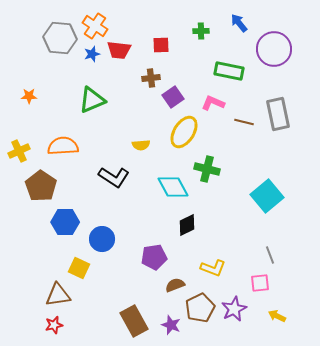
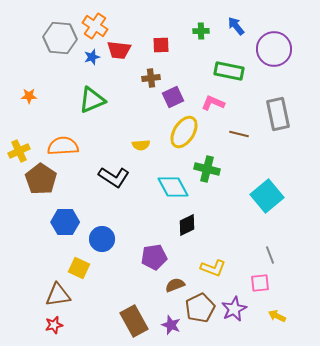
blue arrow at (239, 23): moved 3 px left, 3 px down
blue star at (92, 54): moved 3 px down
purple square at (173, 97): rotated 10 degrees clockwise
brown line at (244, 122): moved 5 px left, 12 px down
brown pentagon at (41, 186): moved 7 px up
